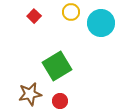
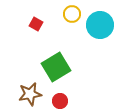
yellow circle: moved 1 px right, 2 px down
red square: moved 2 px right, 8 px down; rotated 16 degrees counterclockwise
cyan circle: moved 1 px left, 2 px down
green square: moved 1 px left, 1 px down
